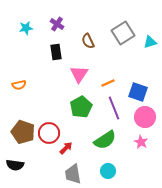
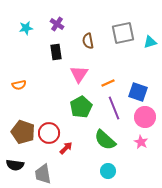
gray square: rotated 20 degrees clockwise
brown semicircle: rotated 14 degrees clockwise
green semicircle: rotated 75 degrees clockwise
gray trapezoid: moved 30 px left
